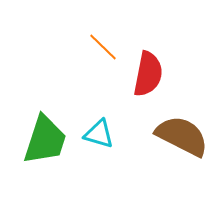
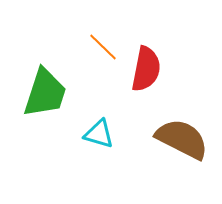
red semicircle: moved 2 px left, 5 px up
brown semicircle: moved 3 px down
green trapezoid: moved 47 px up
